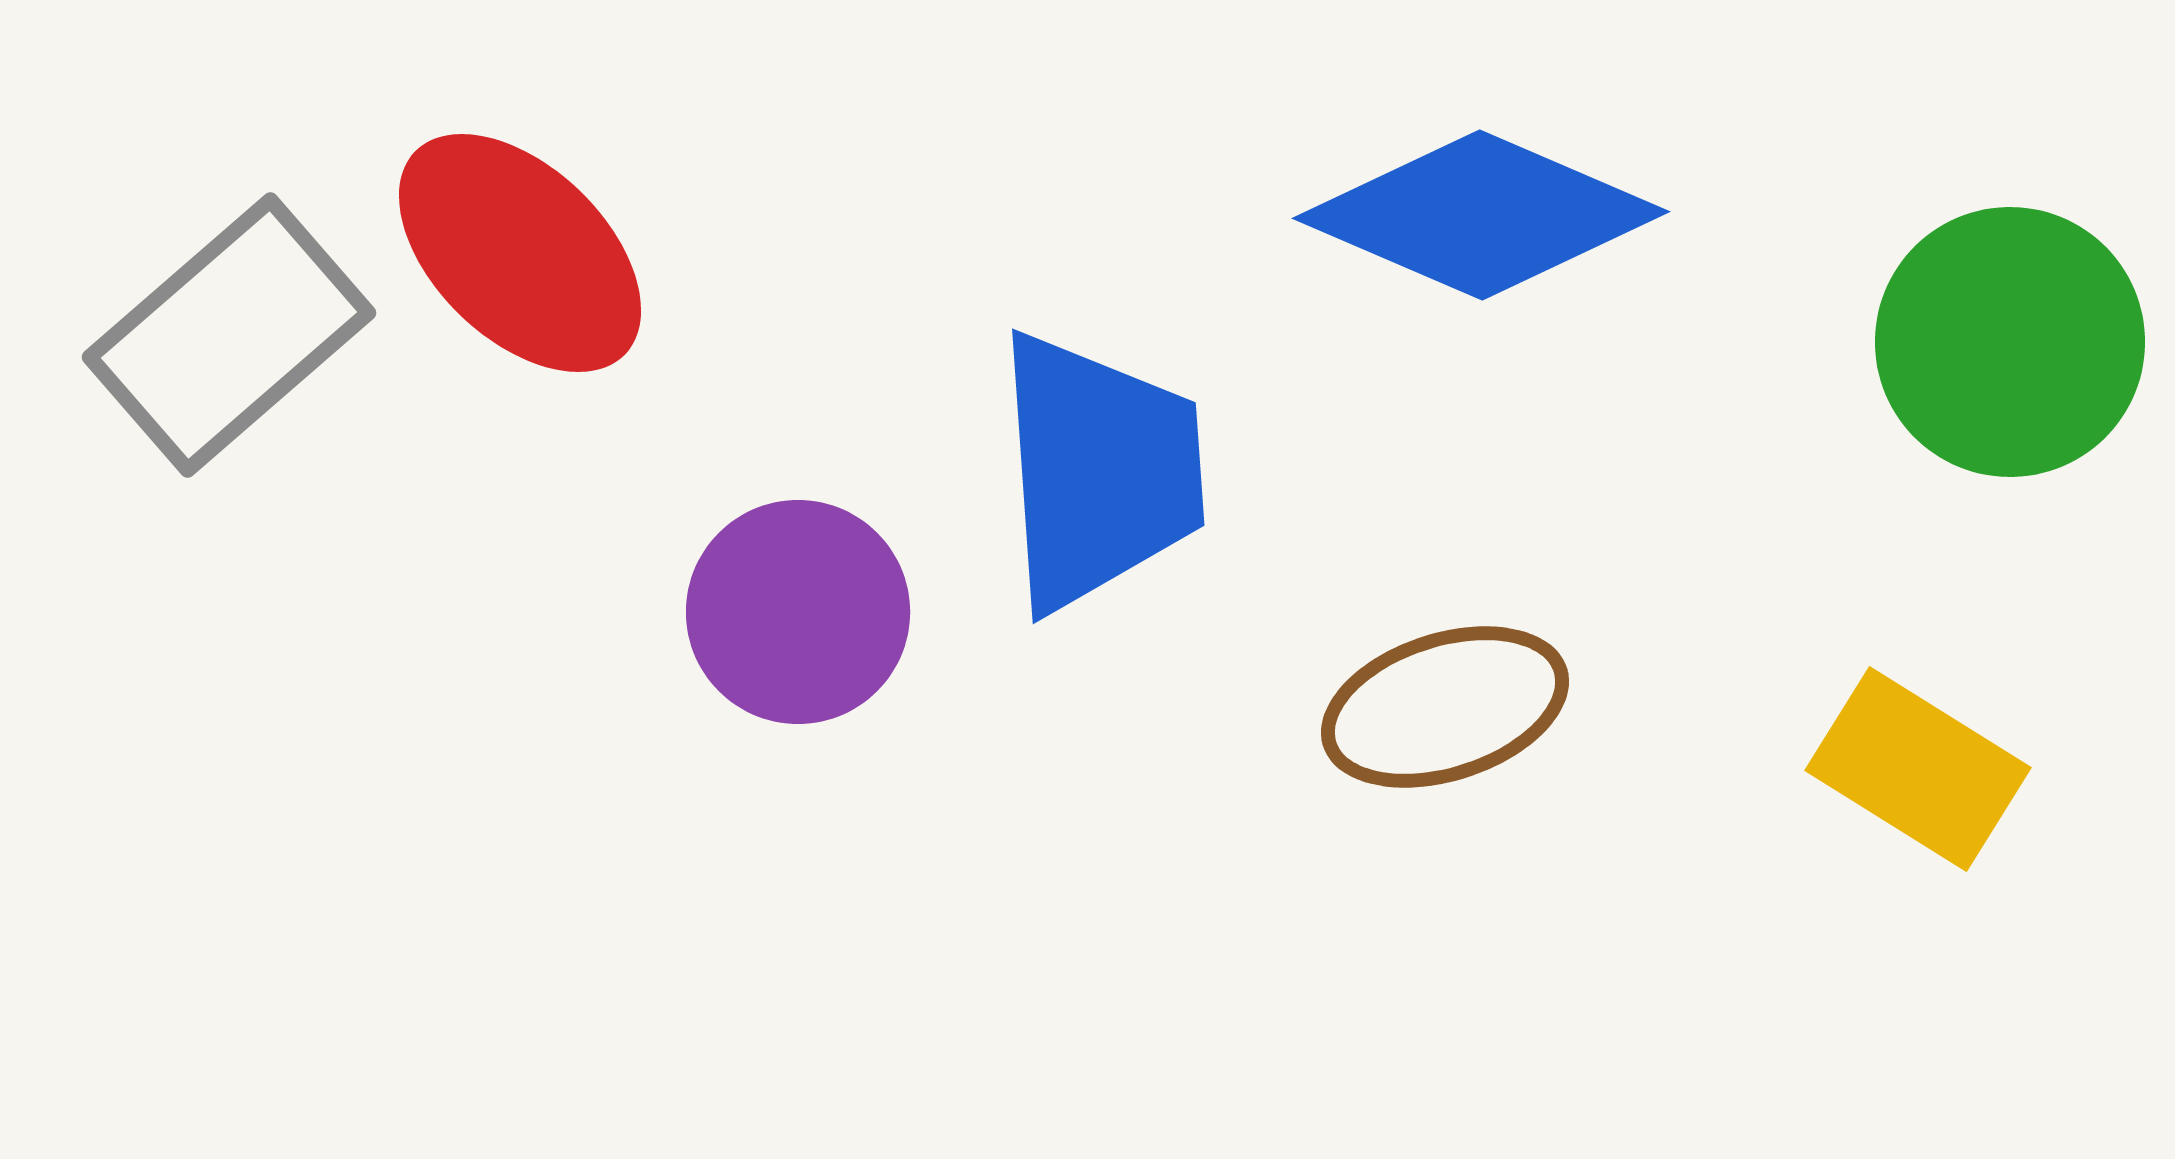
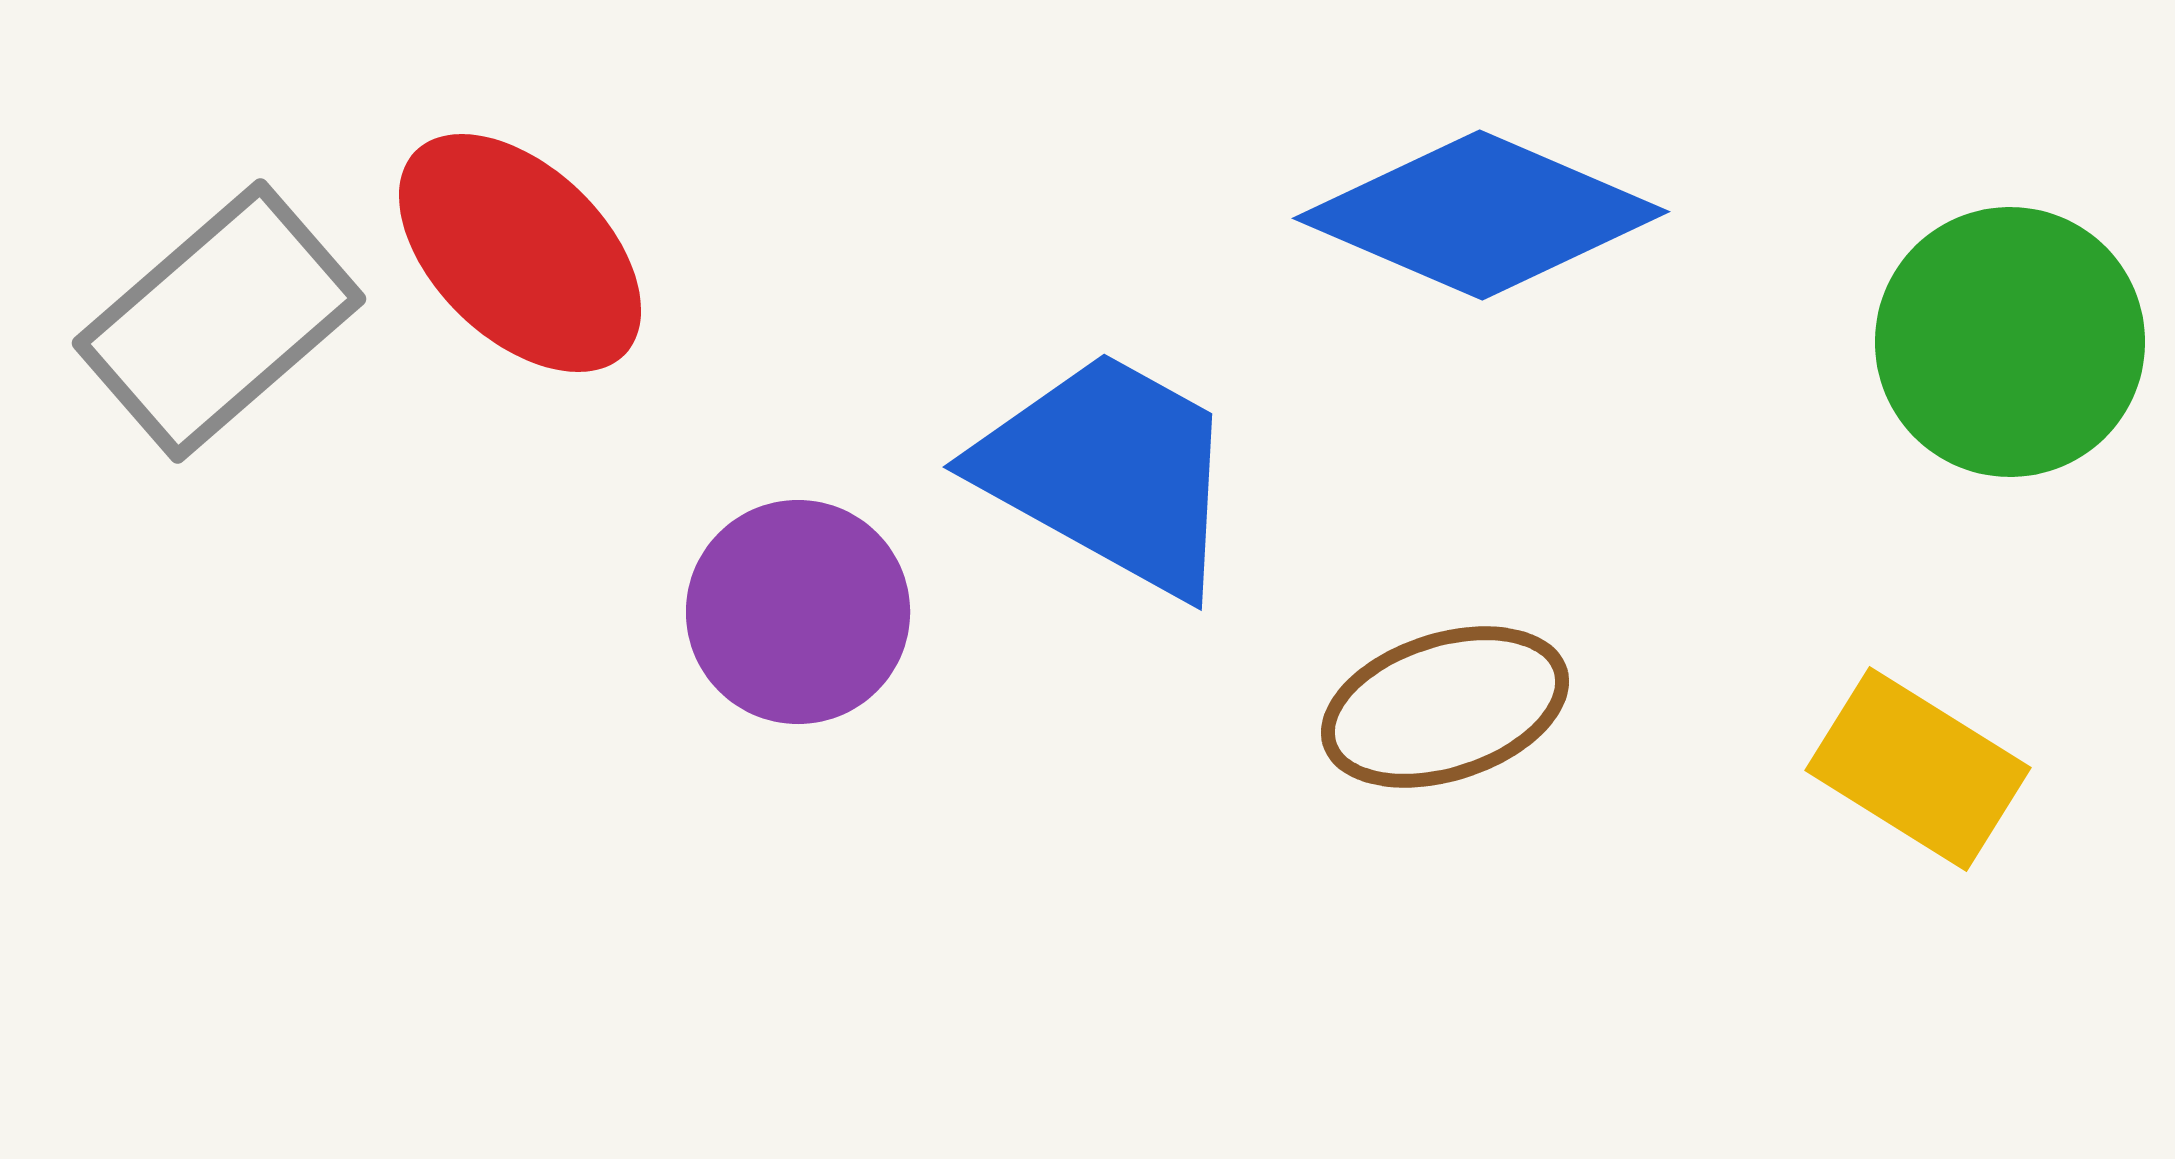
gray rectangle: moved 10 px left, 14 px up
blue trapezoid: moved 10 px right, 1 px down; rotated 57 degrees counterclockwise
